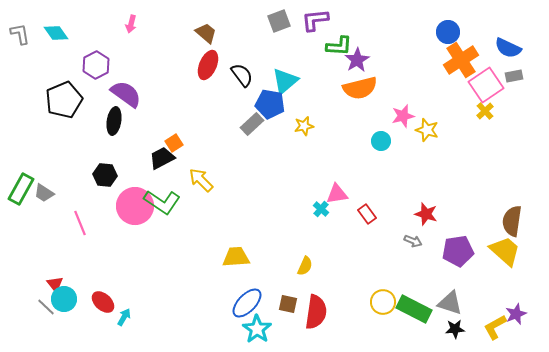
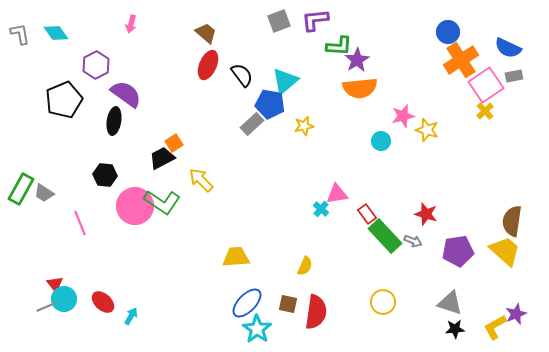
orange semicircle at (360, 88): rotated 8 degrees clockwise
gray line at (46, 307): rotated 66 degrees counterclockwise
green rectangle at (414, 309): moved 29 px left, 73 px up; rotated 20 degrees clockwise
cyan arrow at (124, 317): moved 7 px right, 1 px up
